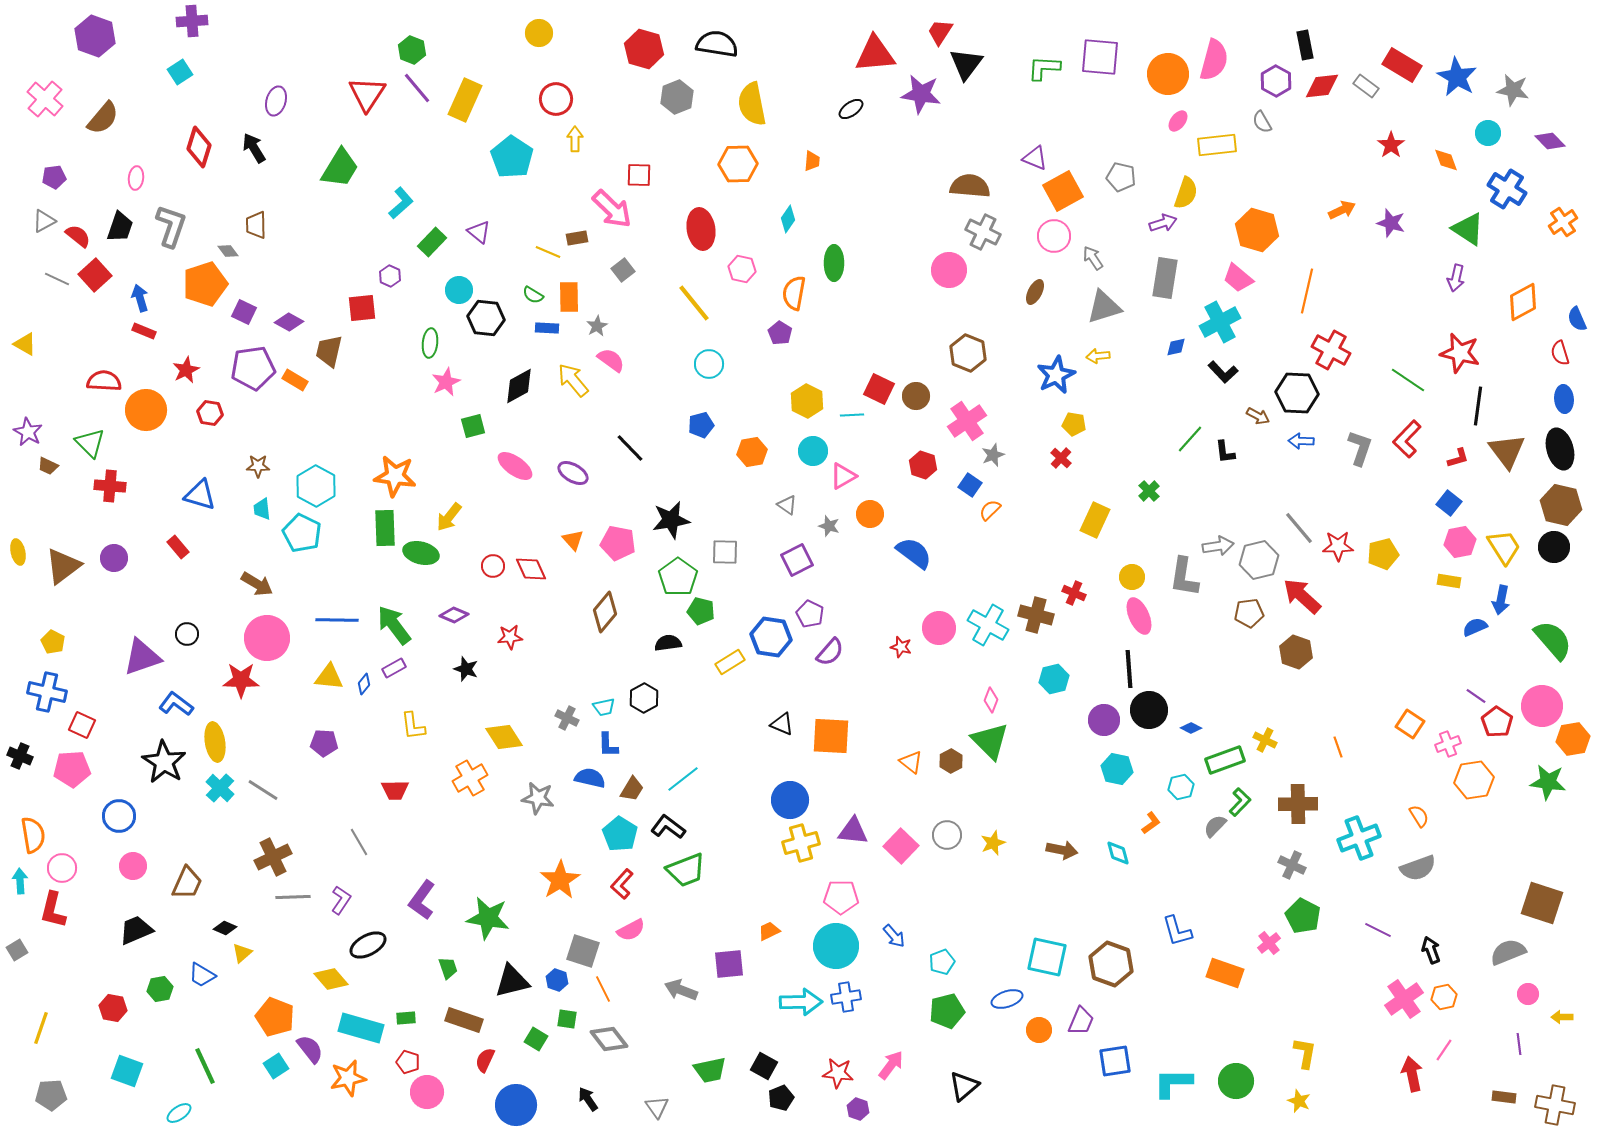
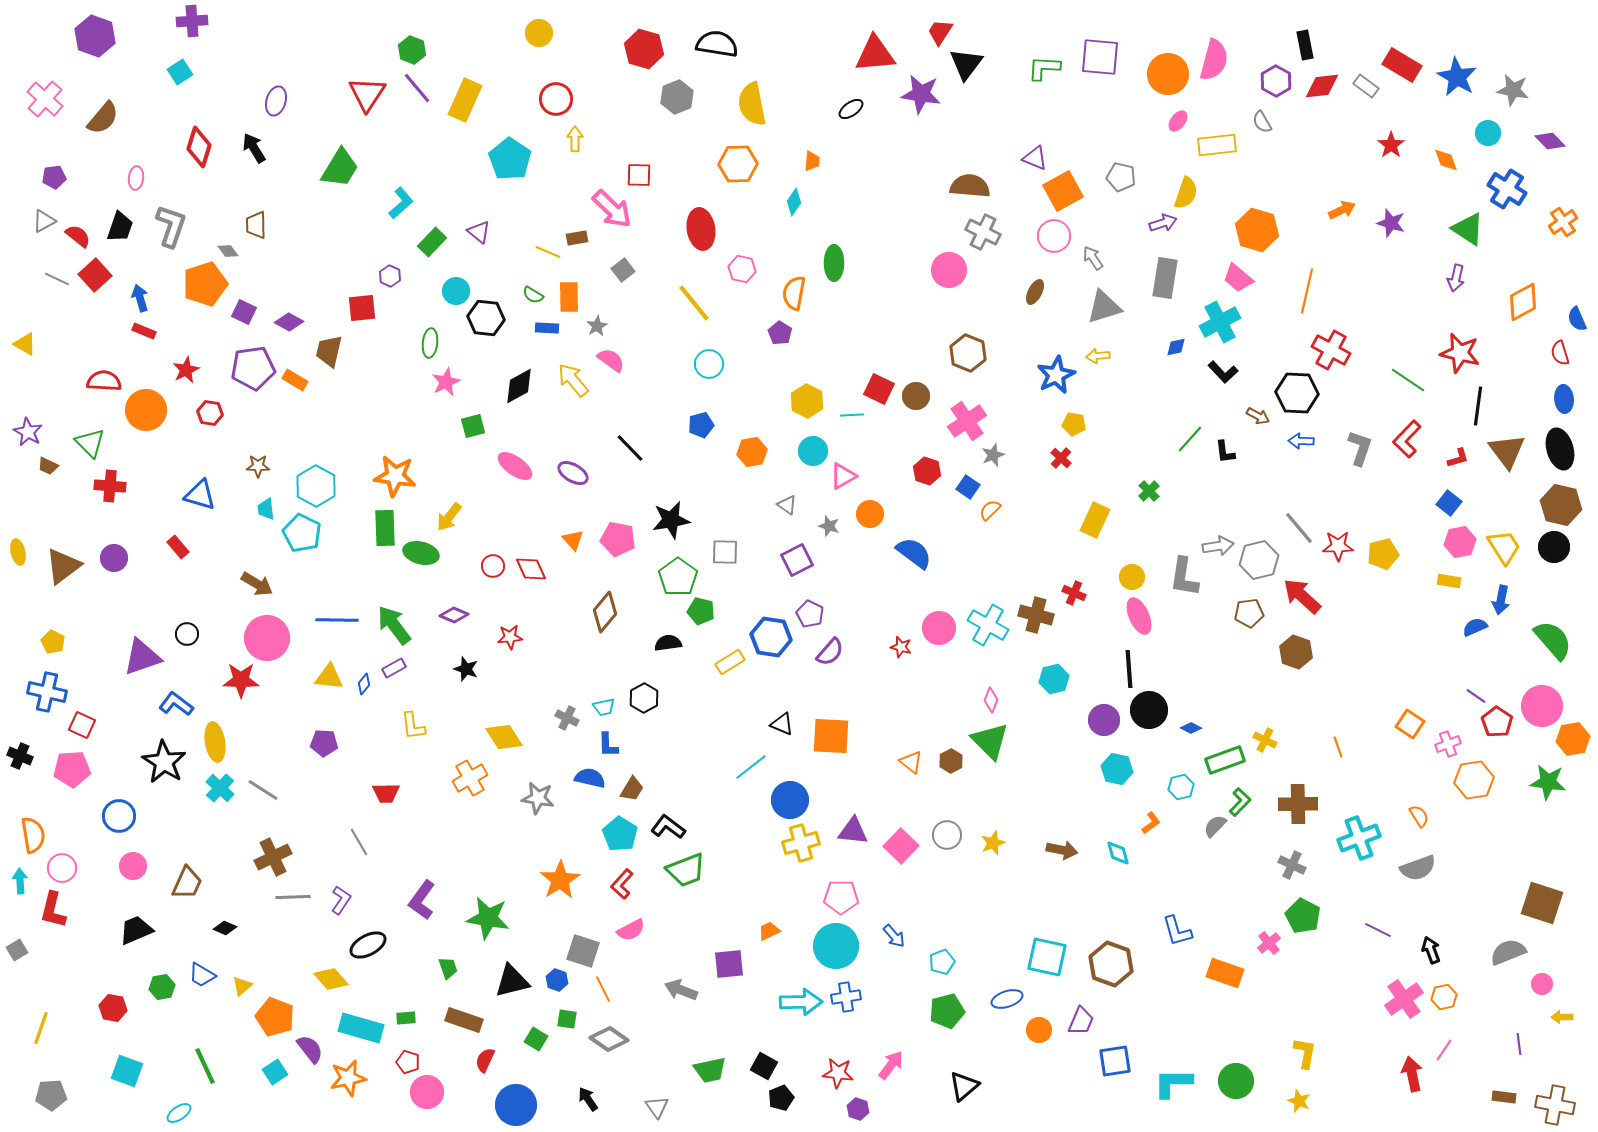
cyan pentagon at (512, 157): moved 2 px left, 2 px down
cyan diamond at (788, 219): moved 6 px right, 17 px up
cyan circle at (459, 290): moved 3 px left, 1 px down
red hexagon at (923, 465): moved 4 px right, 6 px down
blue square at (970, 485): moved 2 px left, 2 px down
cyan trapezoid at (262, 509): moved 4 px right
pink pentagon at (618, 543): moved 4 px up
cyan line at (683, 779): moved 68 px right, 12 px up
red trapezoid at (395, 790): moved 9 px left, 3 px down
yellow triangle at (242, 953): moved 33 px down
green hexagon at (160, 989): moved 2 px right, 2 px up
pink circle at (1528, 994): moved 14 px right, 10 px up
gray diamond at (609, 1039): rotated 18 degrees counterclockwise
cyan square at (276, 1066): moved 1 px left, 6 px down
